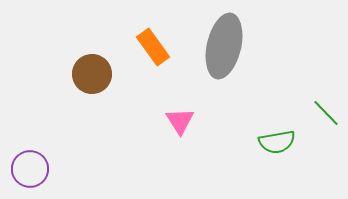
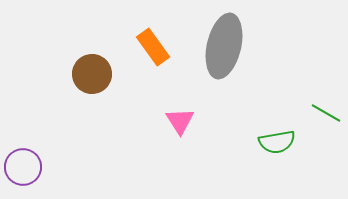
green line: rotated 16 degrees counterclockwise
purple circle: moved 7 px left, 2 px up
